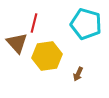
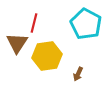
cyan pentagon: rotated 12 degrees clockwise
brown triangle: rotated 15 degrees clockwise
